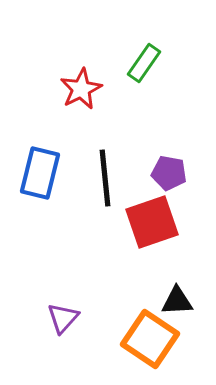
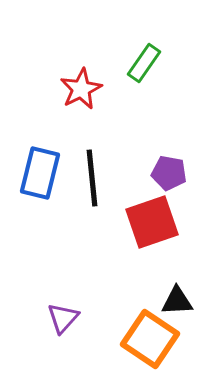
black line: moved 13 px left
